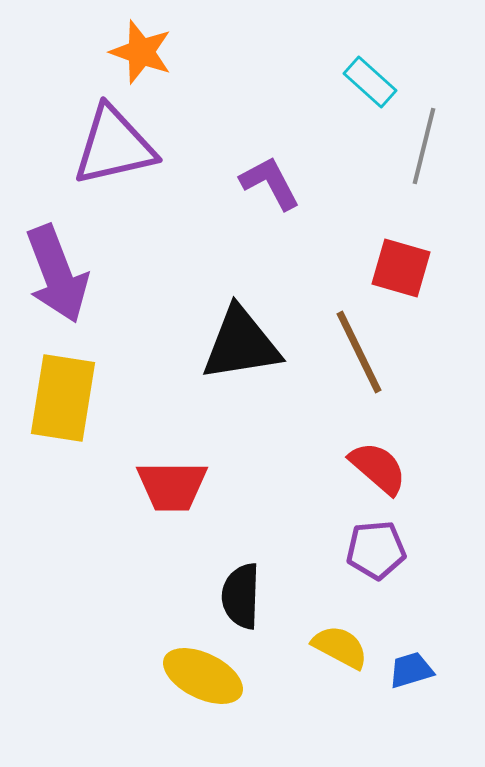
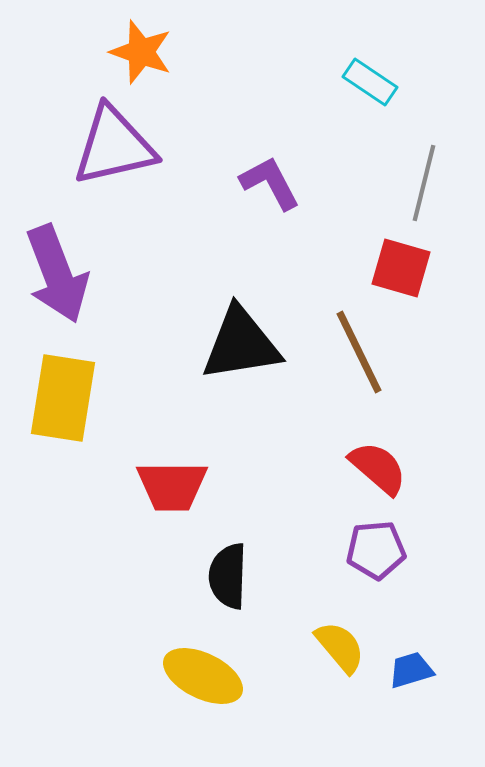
cyan rectangle: rotated 8 degrees counterclockwise
gray line: moved 37 px down
black semicircle: moved 13 px left, 20 px up
yellow semicircle: rotated 22 degrees clockwise
